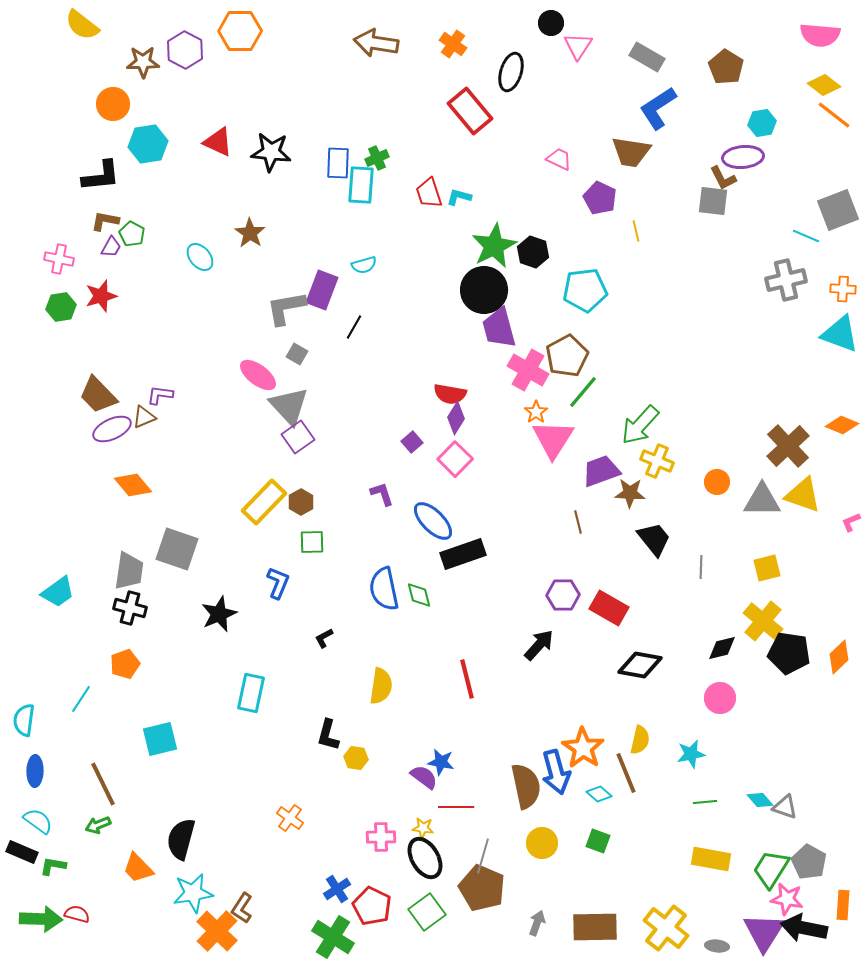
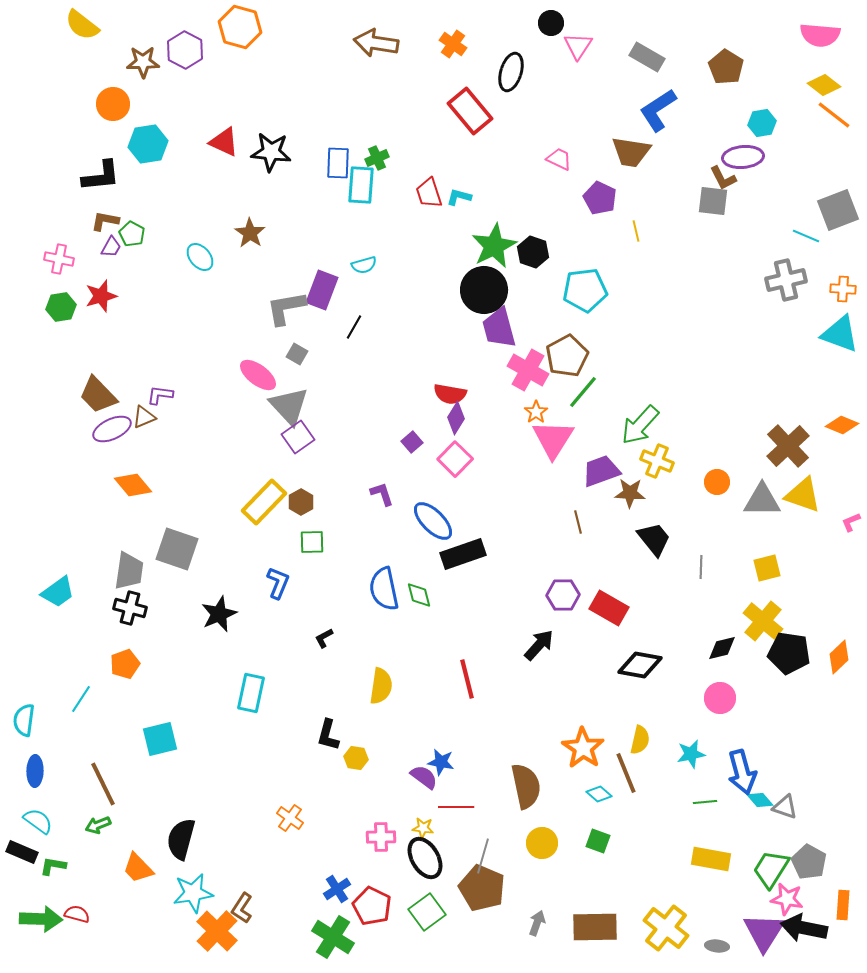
orange hexagon at (240, 31): moved 4 px up; rotated 15 degrees clockwise
blue L-shape at (658, 108): moved 2 px down
red triangle at (218, 142): moved 6 px right
blue arrow at (556, 772): moved 186 px right
